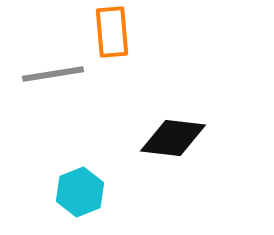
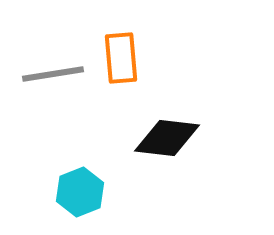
orange rectangle: moved 9 px right, 26 px down
black diamond: moved 6 px left
